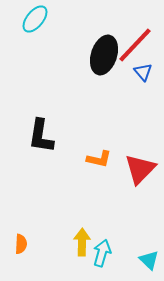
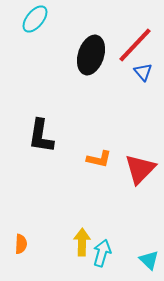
black ellipse: moved 13 px left
